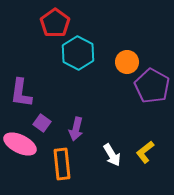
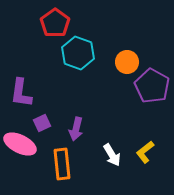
cyan hexagon: rotated 8 degrees counterclockwise
purple square: rotated 30 degrees clockwise
